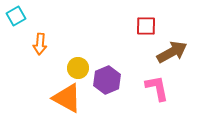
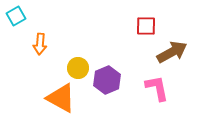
orange triangle: moved 6 px left
